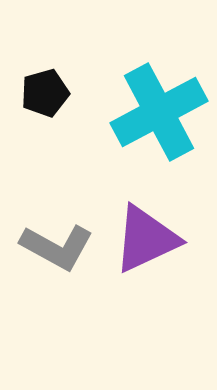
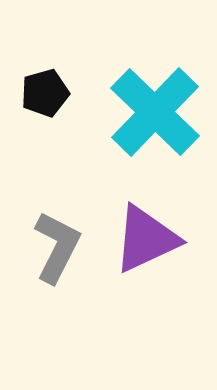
cyan cross: moved 4 px left; rotated 18 degrees counterclockwise
gray L-shape: rotated 92 degrees counterclockwise
